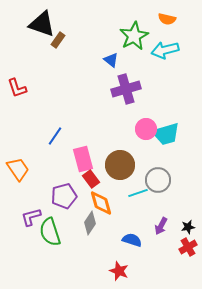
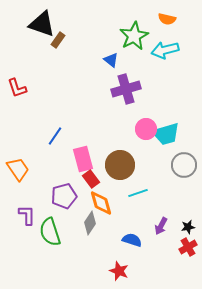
gray circle: moved 26 px right, 15 px up
purple L-shape: moved 4 px left, 2 px up; rotated 105 degrees clockwise
